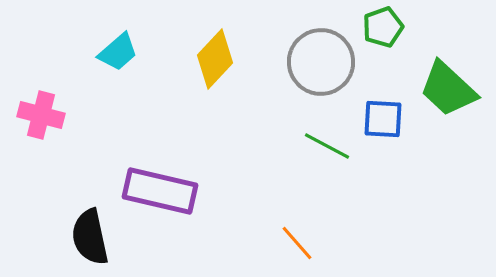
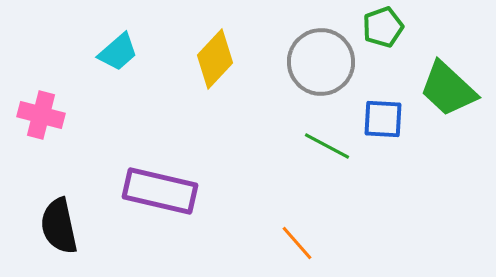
black semicircle: moved 31 px left, 11 px up
